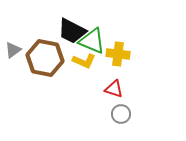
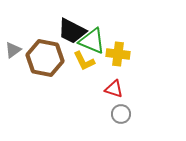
yellow L-shape: rotated 40 degrees clockwise
